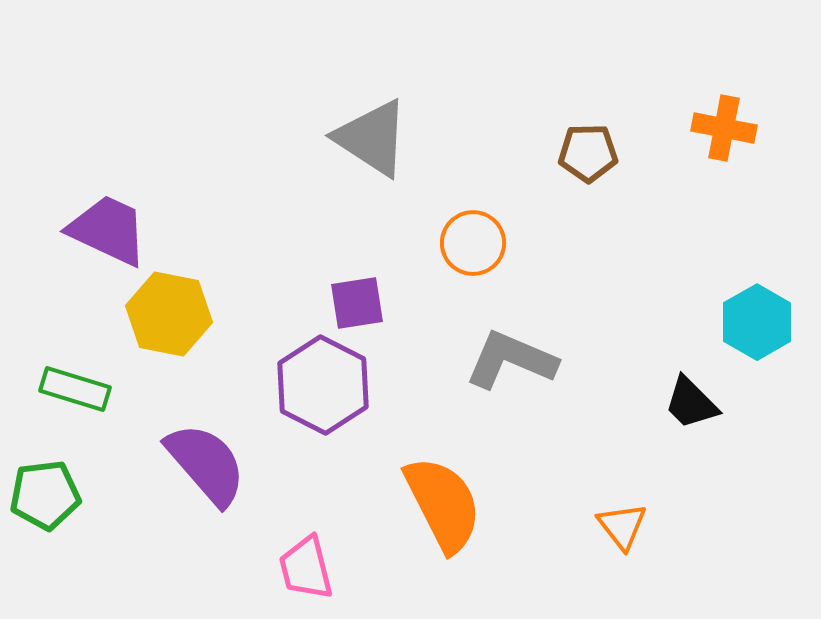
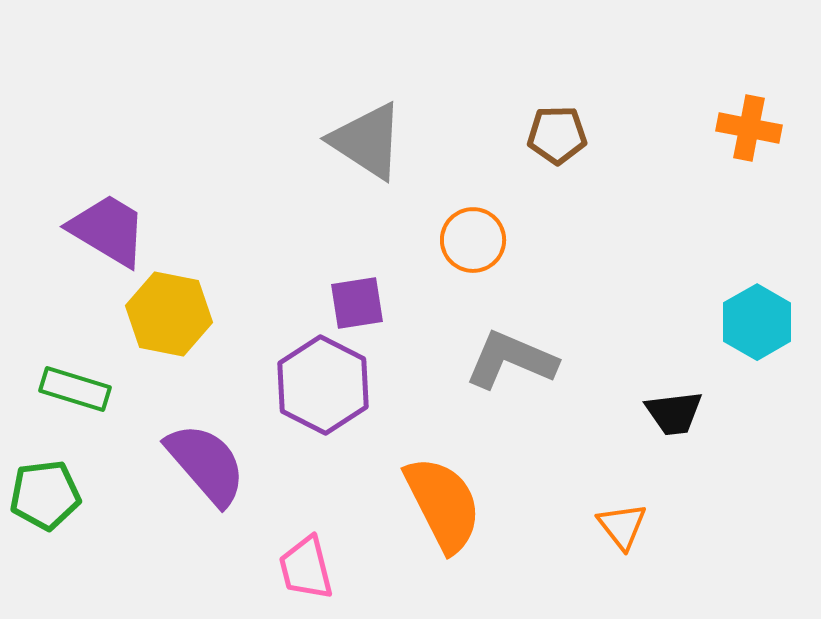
orange cross: moved 25 px right
gray triangle: moved 5 px left, 3 px down
brown pentagon: moved 31 px left, 18 px up
purple trapezoid: rotated 6 degrees clockwise
orange circle: moved 3 px up
black trapezoid: moved 17 px left, 10 px down; rotated 52 degrees counterclockwise
